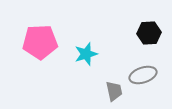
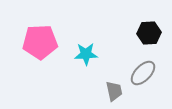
cyan star: rotated 15 degrees clockwise
gray ellipse: moved 2 px up; rotated 28 degrees counterclockwise
